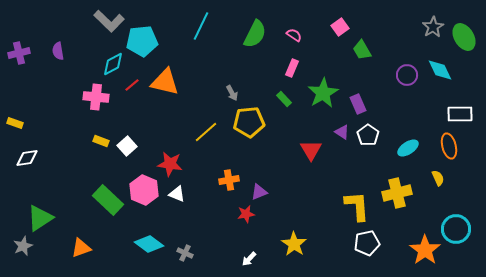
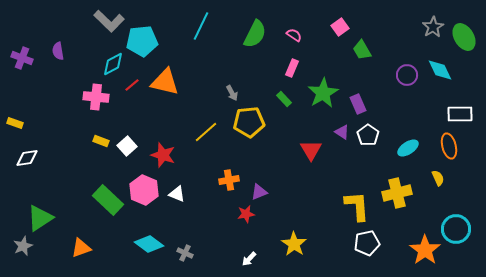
purple cross at (19, 53): moved 3 px right, 5 px down; rotated 35 degrees clockwise
red star at (170, 164): moved 7 px left, 9 px up; rotated 10 degrees clockwise
